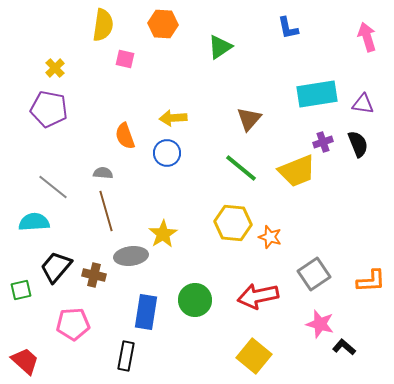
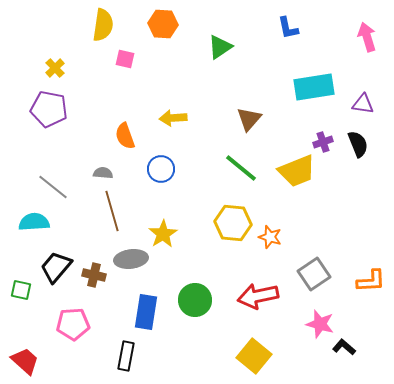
cyan rectangle: moved 3 px left, 7 px up
blue circle: moved 6 px left, 16 px down
brown line: moved 6 px right
gray ellipse: moved 3 px down
green square: rotated 25 degrees clockwise
